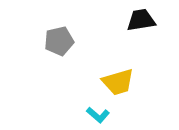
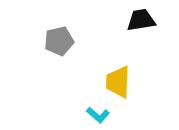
yellow trapezoid: rotated 108 degrees clockwise
